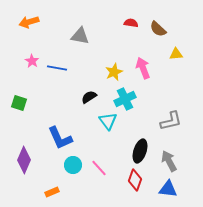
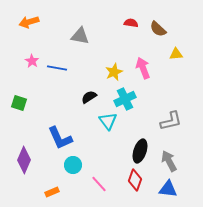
pink line: moved 16 px down
